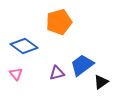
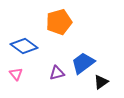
blue trapezoid: moved 1 px right, 2 px up
